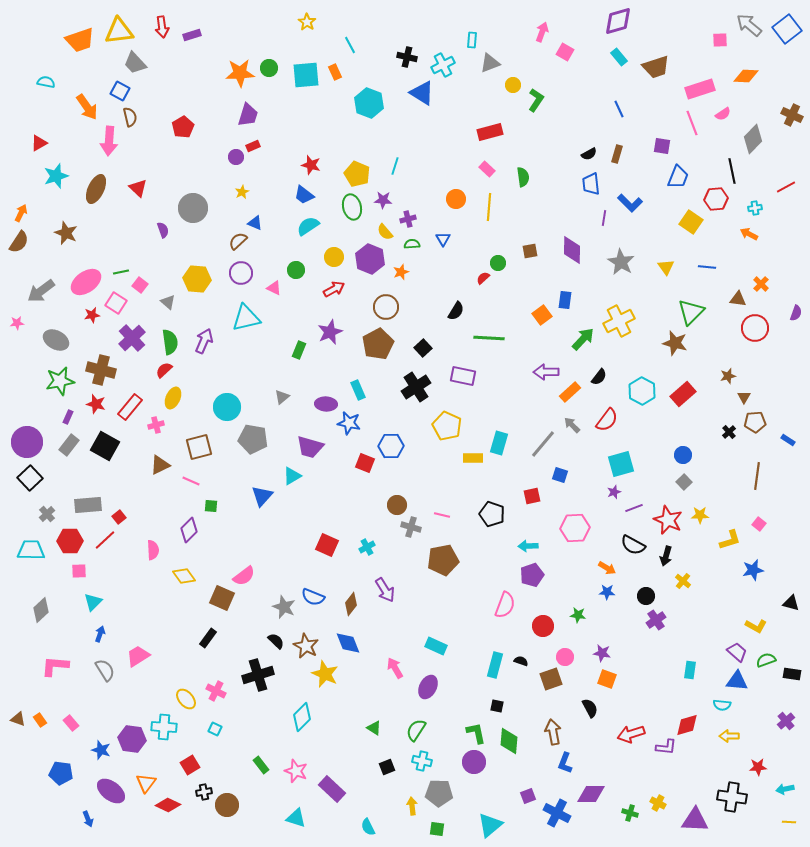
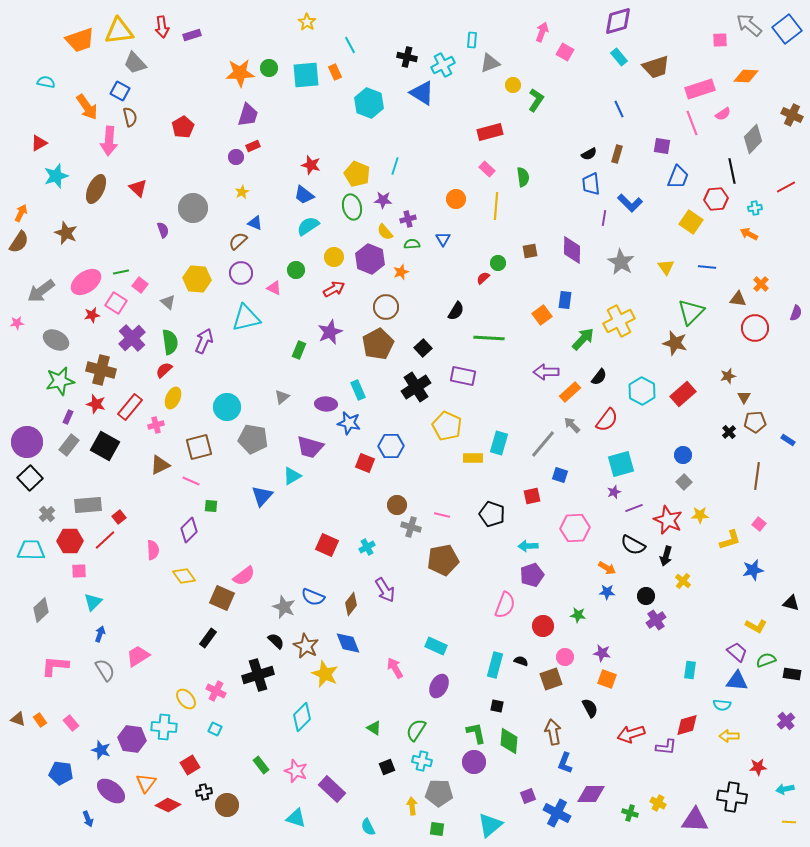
yellow line at (489, 207): moved 7 px right, 1 px up
purple ellipse at (428, 687): moved 11 px right, 1 px up
